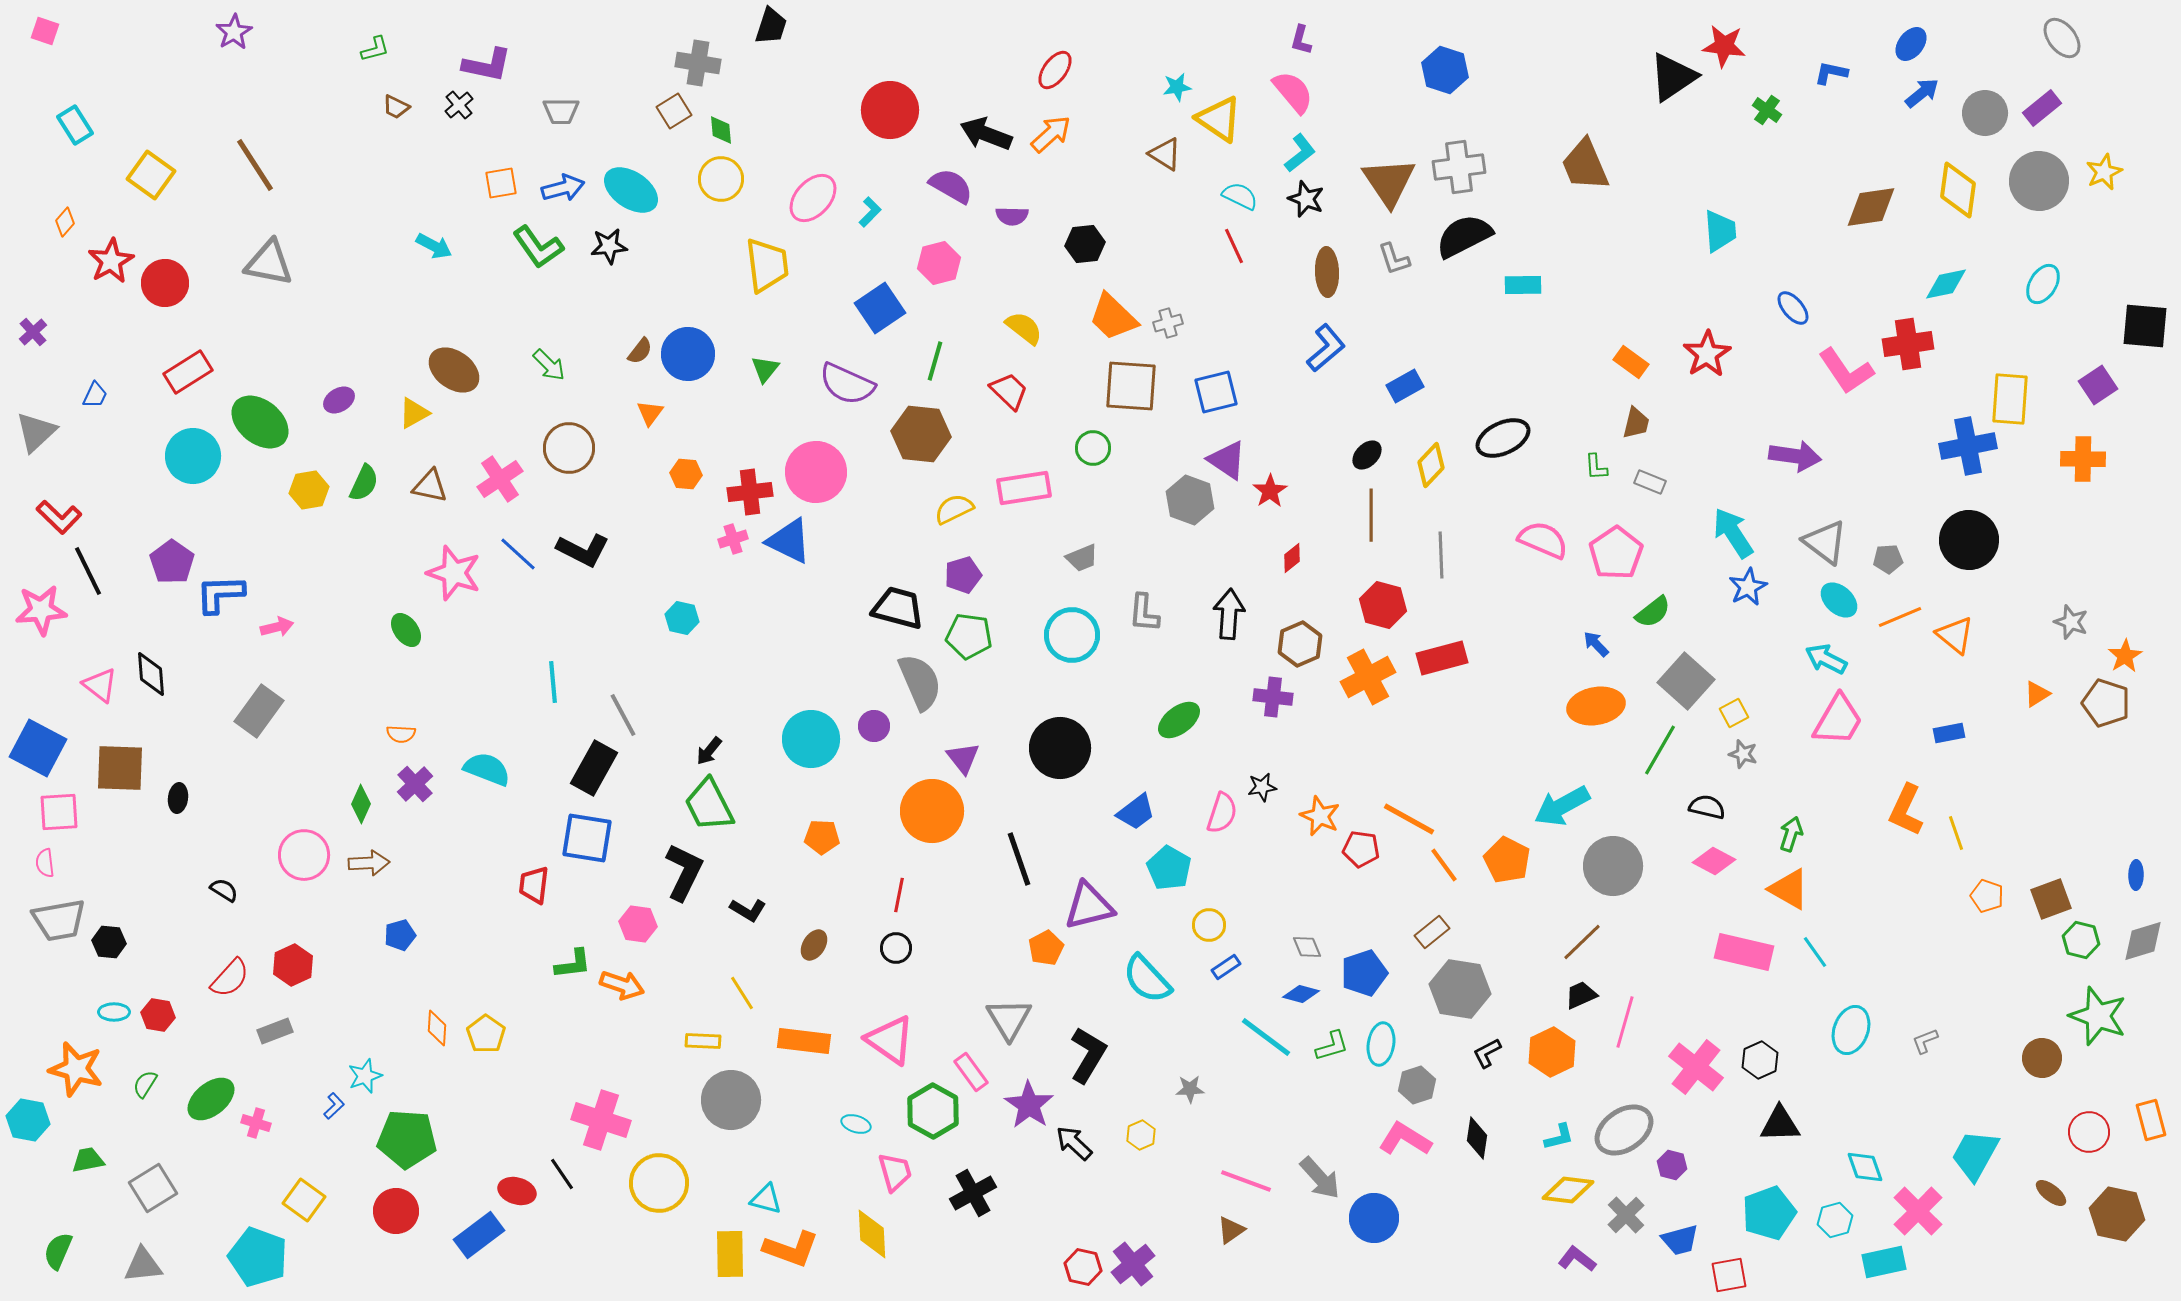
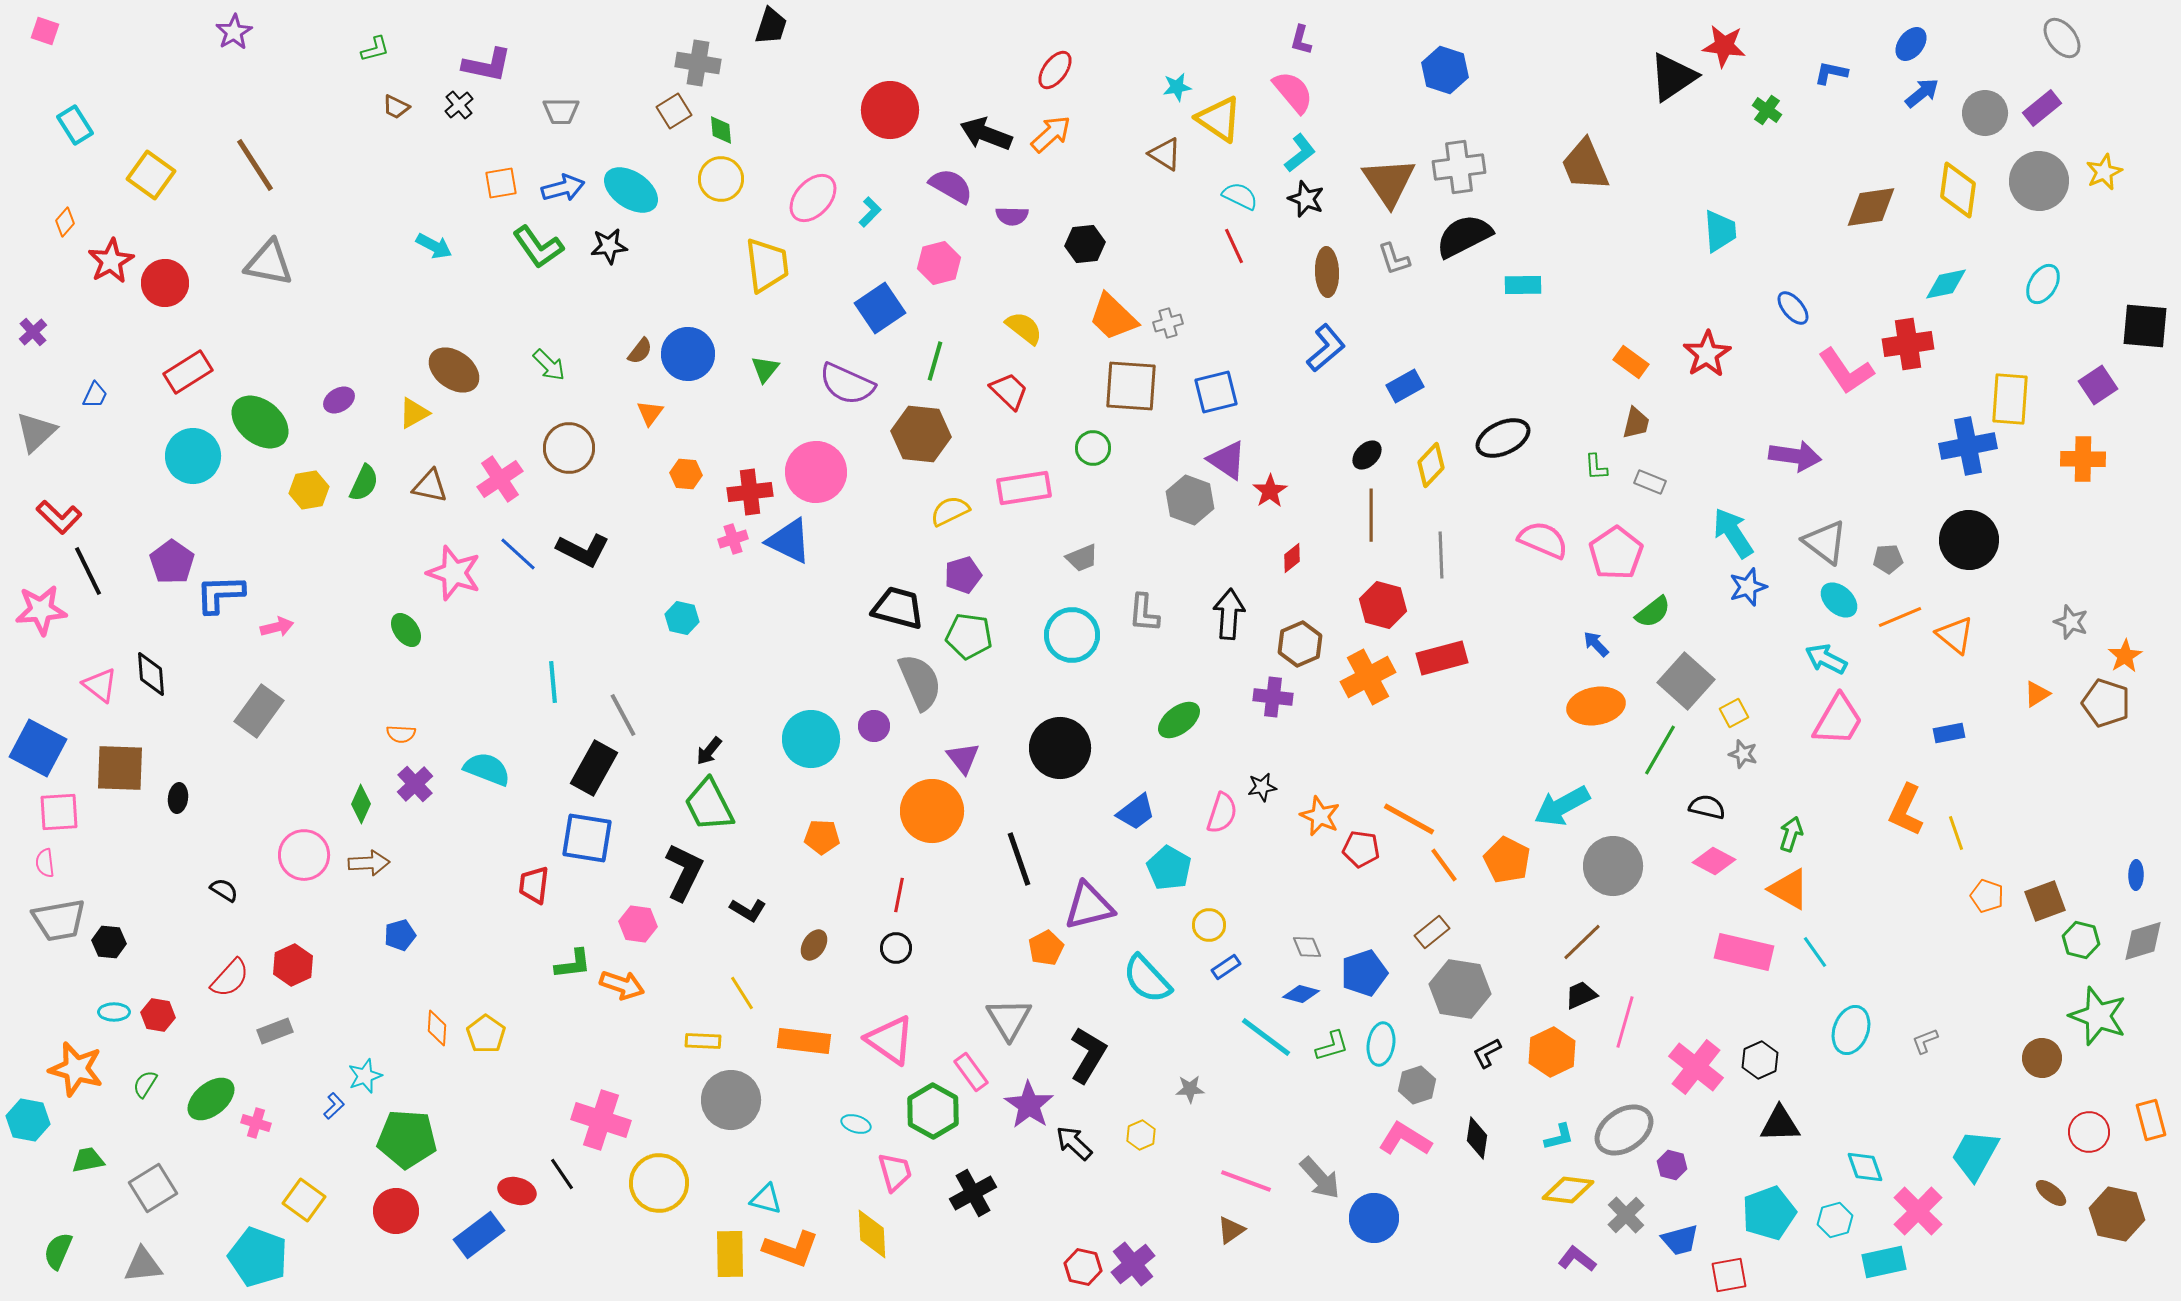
yellow semicircle at (954, 509): moved 4 px left, 2 px down
blue star at (1748, 587): rotated 9 degrees clockwise
brown square at (2051, 899): moved 6 px left, 2 px down
